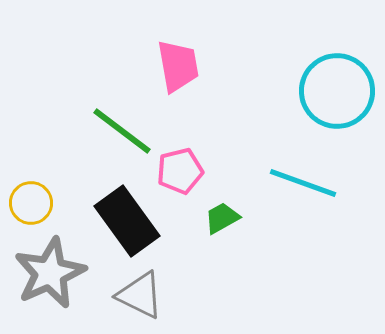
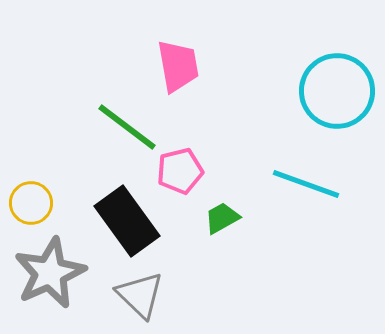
green line: moved 5 px right, 4 px up
cyan line: moved 3 px right, 1 px down
gray triangle: rotated 18 degrees clockwise
